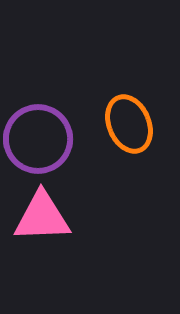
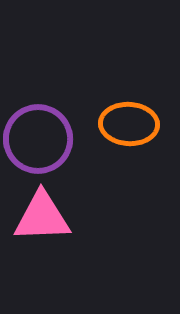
orange ellipse: rotated 64 degrees counterclockwise
